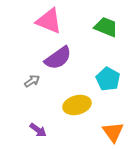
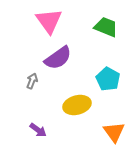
pink triangle: rotated 32 degrees clockwise
gray arrow: rotated 35 degrees counterclockwise
orange triangle: moved 1 px right
